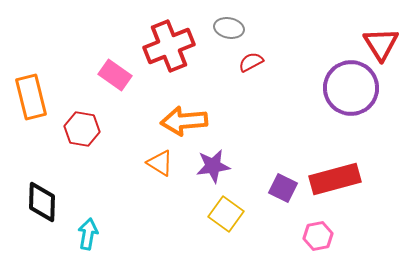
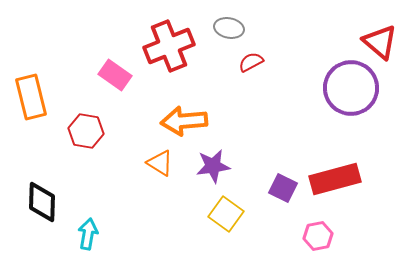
red triangle: moved 1 px left, 2 px up; rotated 18 degrees counterclockwise
red hexagon: moved 4 px right, 2 px down
